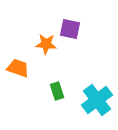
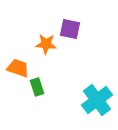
green rectangle: moved 20 px left, 4 px up
